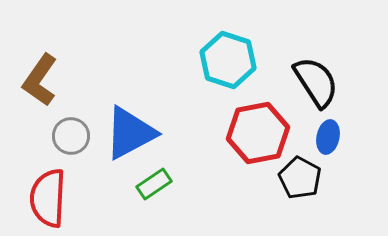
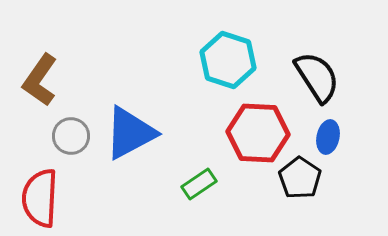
black semicircle: moved 1 px right, 5 px up
red hexagon: rotated 14 degrees clockwise
black pentagon: rotated 6 degrees clockwise
green rectangle: moved 45 px right
red semicircle: moved 8 px left
